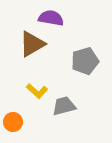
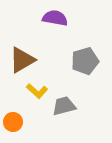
purple semicircle: moved 4 px right
brown triangle: moved 10 px left, 16 px down
